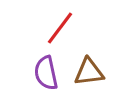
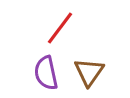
brown triangle: rotated 48 degrees counterclockwise
